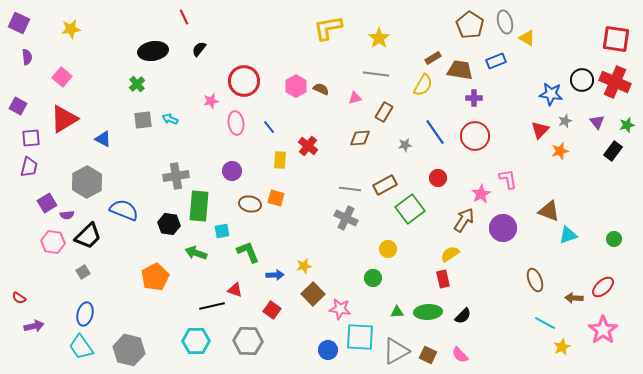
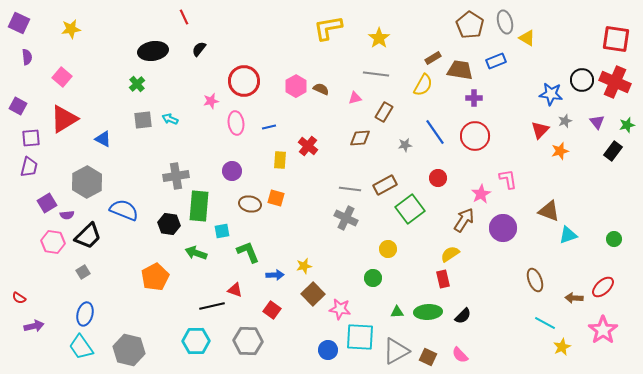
blue line at (269, 127): rotated 64 degrees counterclockwise
brown square at (428, 355): moved 2 px down
